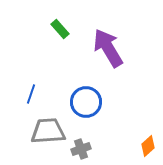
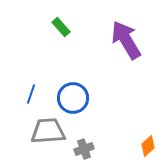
green rectangle: moved 1 px right, 2 px up
purple arrow: moved 18 px right, 8 px up
blue circle: moved 13 px left, 4 px up
gray cross: moved 3 px right
